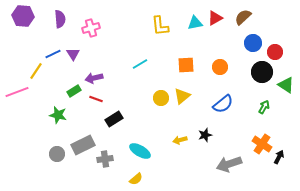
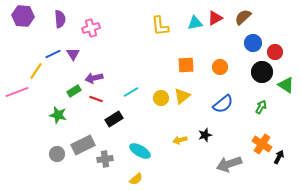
cyan line: moved 9 px left, 28 px down
green arrow: moved 3 px left
